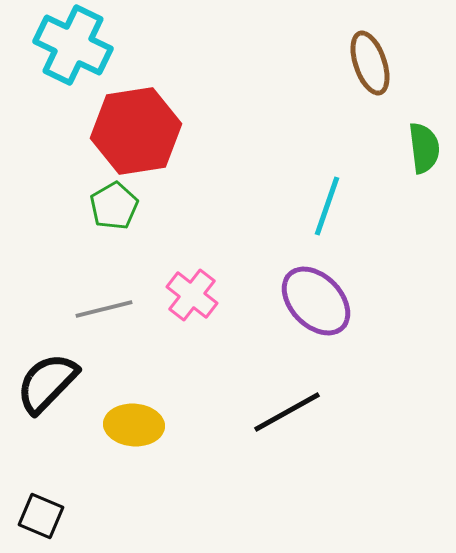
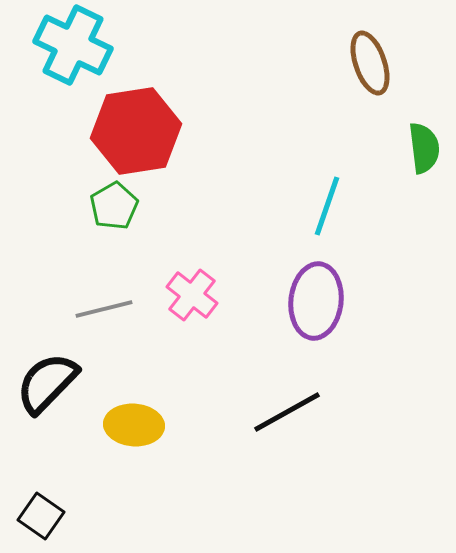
purple ellipse: rotated 50 degrees clockwise
black square: rotated 12 degrees clockwise
